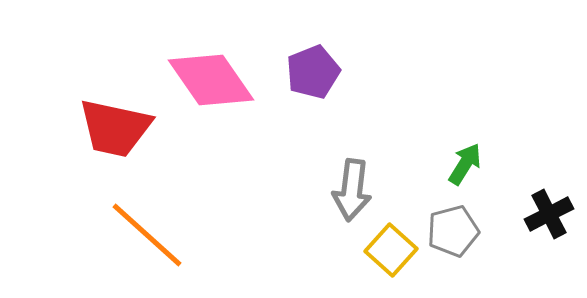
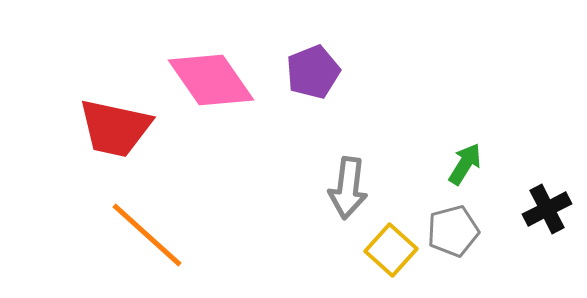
gray arrow: moved 4 px left, 2 px up
black cross: moved 2 px left, 5 px up
